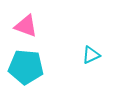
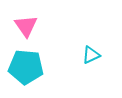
pink triangle: rotated 35 degrees clockwise
